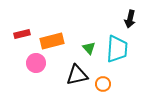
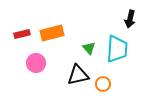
orange rectangle: moved 8 px up
black triangle: moved 1 px right
